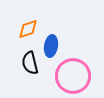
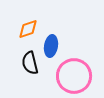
pink circle: moved 1 px right
